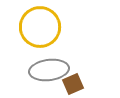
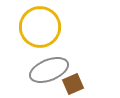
gray ellipse: rotated 15 degrees counterclockwise
